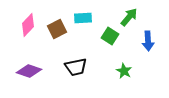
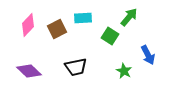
blue arrow: moved 14 px down; rotated 24 degrees counterclockwise
purple diamond: rotated 25 degrees clockwise
